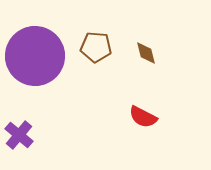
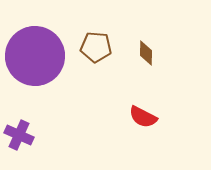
brown diamond: rotated 15 degrees clockwise
purple cross: rotated 16 degrees counterclockwise
